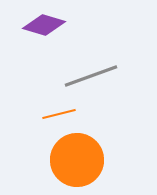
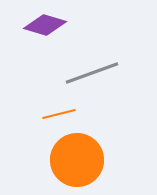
purple diamond: moved 1 px right
gray line: moved 1 px right, 3 px up
